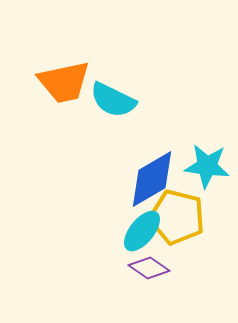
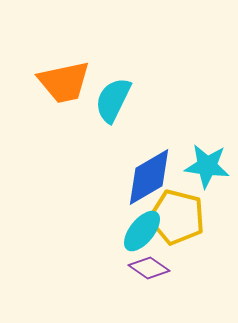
cyan semicircle: rotated 90 degrees clockwise
blue diamond: moved 3 px left, 2 px up
